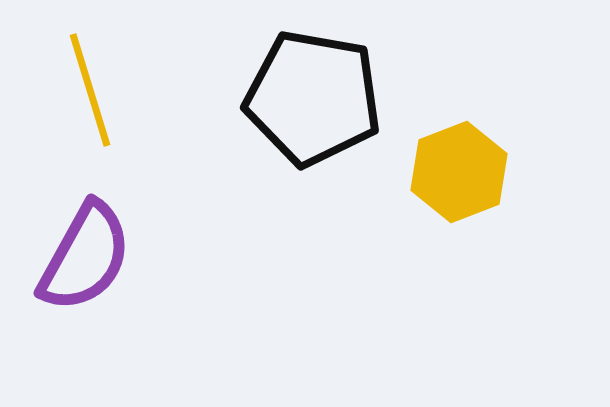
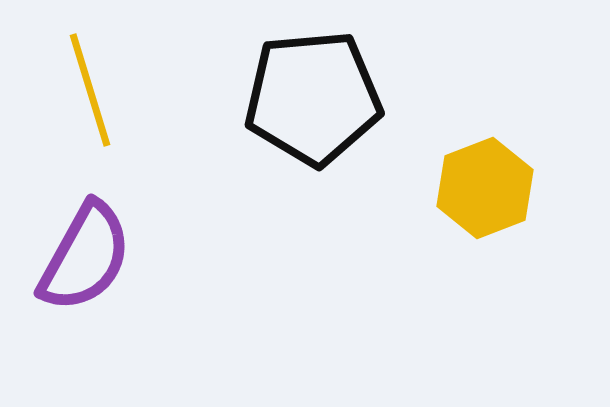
black pentagon: rotated 15 degrees counterclockwise
yellow hexagon: moved 26 px right, 16 px down
